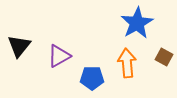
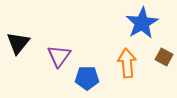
blue star: moved 5 px right
black triangle: moved 1 px left, 3 px up
purple triangle: rotated 25 degrees counterclockwise
blue pentagon: moved 5 px left
